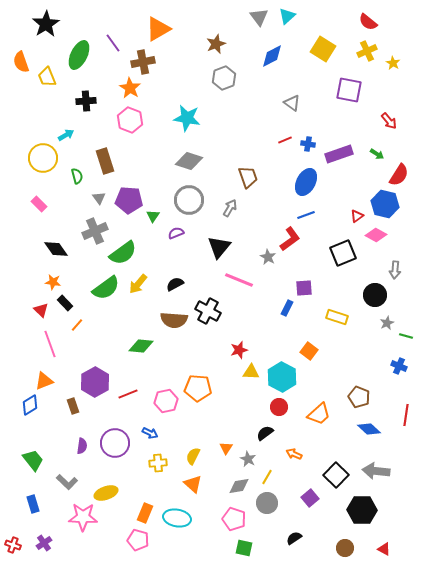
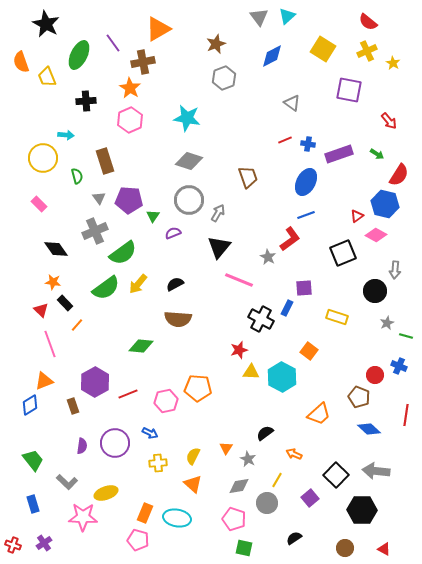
black star at (46, 24): rotated 12 degrees counterclockwise
pink hexagon at (130, 120): rotated 15 degrees clockwise
cyan arrow at (66, 135): rotated 35 degrees clockwise
gray arrow at (230, 208): moved 12 px left, 5 px down
purple semicircle at (176, 233): moved 3 px left
black circle at (375, 295): moved 4 px up
black cross at (208, 311): moved 53 px right, 8 px down
brown semicircle at (174, 320): moved 4 px right, 1 px up
red circle at (279, 407): moved 96 px right, 32 px up
yellow line at (267, 477): moved 10 px right, 3 px down
